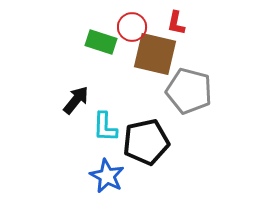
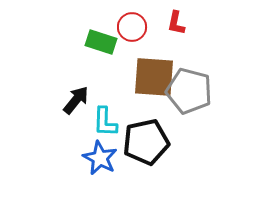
brown square: moved 1 px left, 23 px down; rotated 9 degrees counterclockwise
cyan L-shape: moved 5 px up
blue star: moved 7 px left, 18 px up
